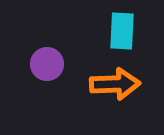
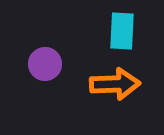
purple circle: moved 2 px left
